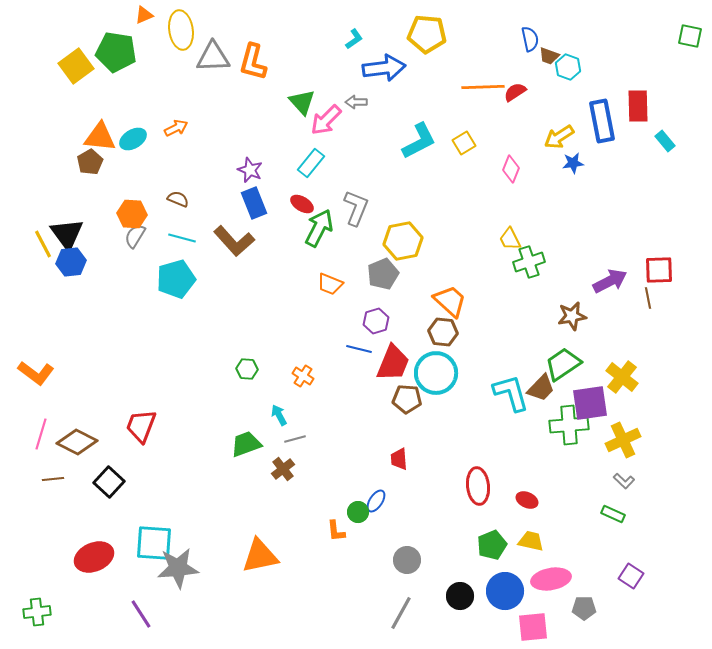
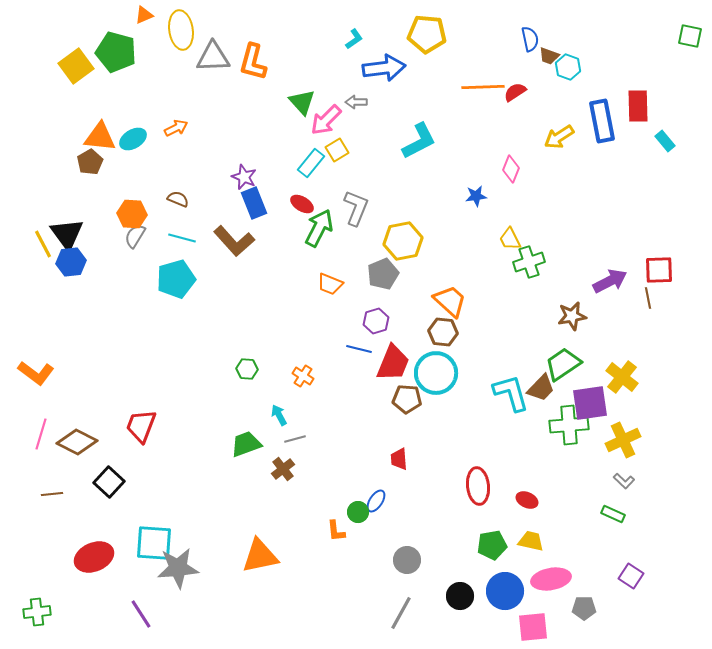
green pentagon at (116, 52): rotated 6 degrees clockwise
yellow square at (464, 143): moved 127 px left, 7 px down
blue star at (573, 163): moved 97 px left, 33 px down
purple star at (250, 170): moved 6 px left, 7 px down
brown line at (53, 479): moved 1 px left, 15 px down
green pentagon at (492, 545): rotated 12 degrees clockwise
